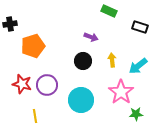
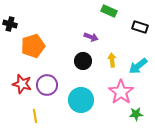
black cross: rotated 24 degrees clockwise
